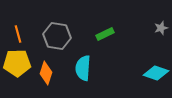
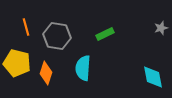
orange line: moved 8 px right, 7 px up
yellow pentagon: rotated 16 degrees clockwise
cyan diamond: moved 3 px left, 4 px down; rotated 60 degrees clockwise
